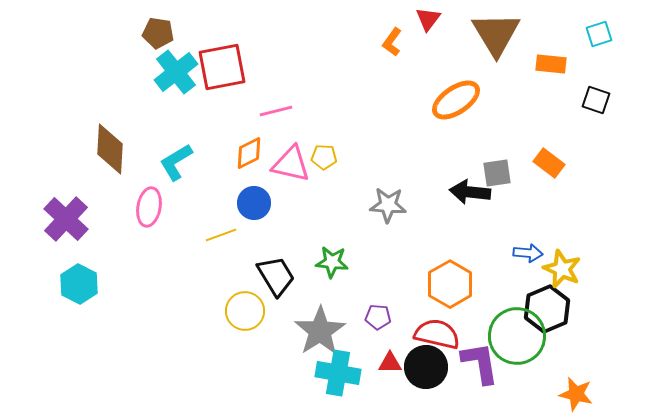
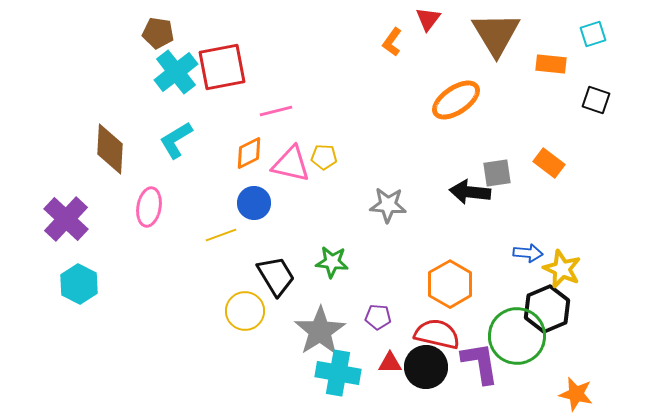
cyan square at (599, 34): moved 6 px left
cyan L-shape at (176, 162): moved 22 px up
